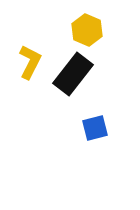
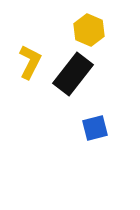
yellow hexagon: moved 2 px right
